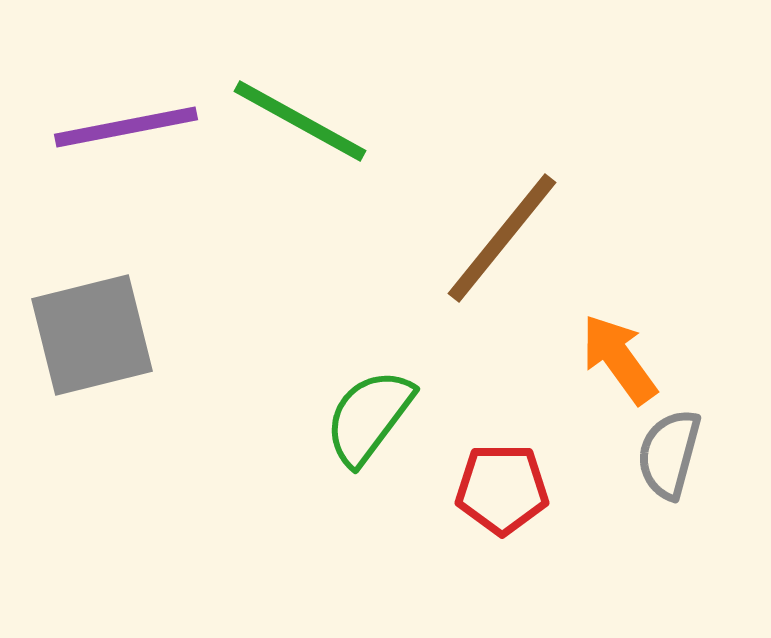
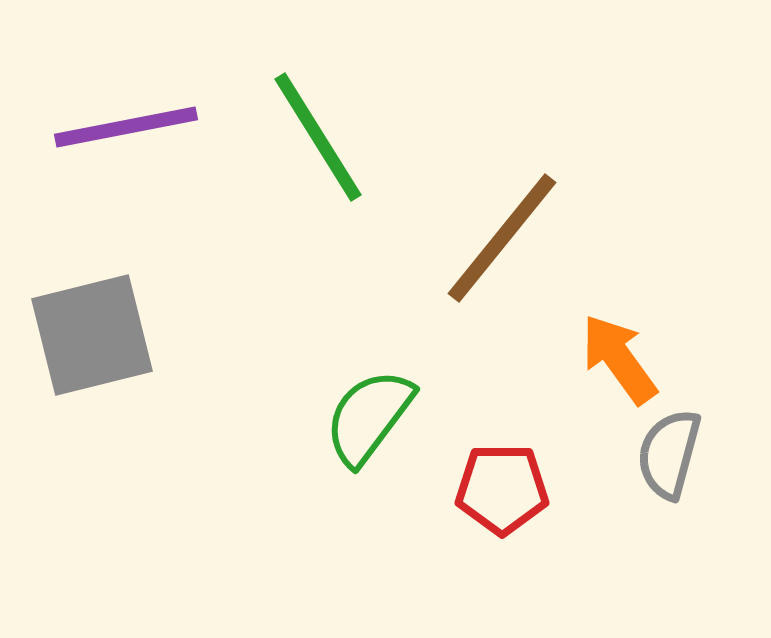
green line: moved 18 px right, 16 px down; rotated 29 degrees clockwise
